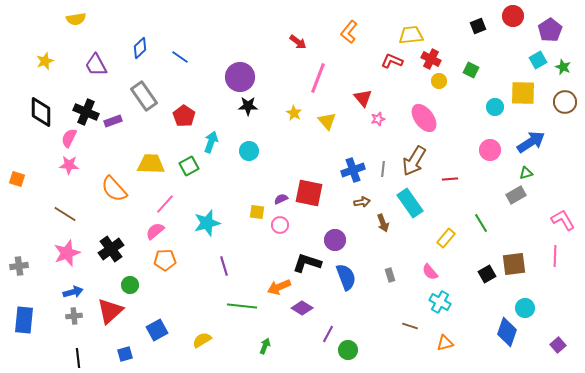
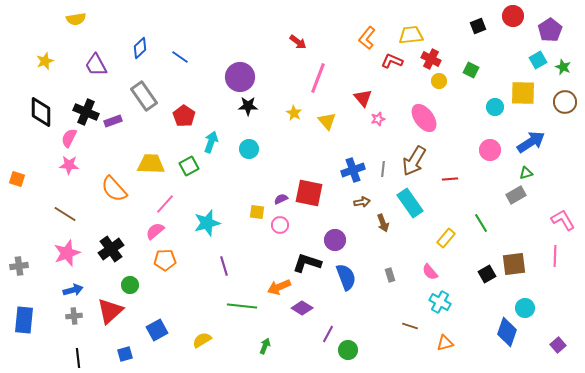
orange L-shape at (349, 32): moved 18 px right, 6 px down
cyan circle at (249, 151): moved 2 px up
blue arrow at (73, 292): moved 2 px up
